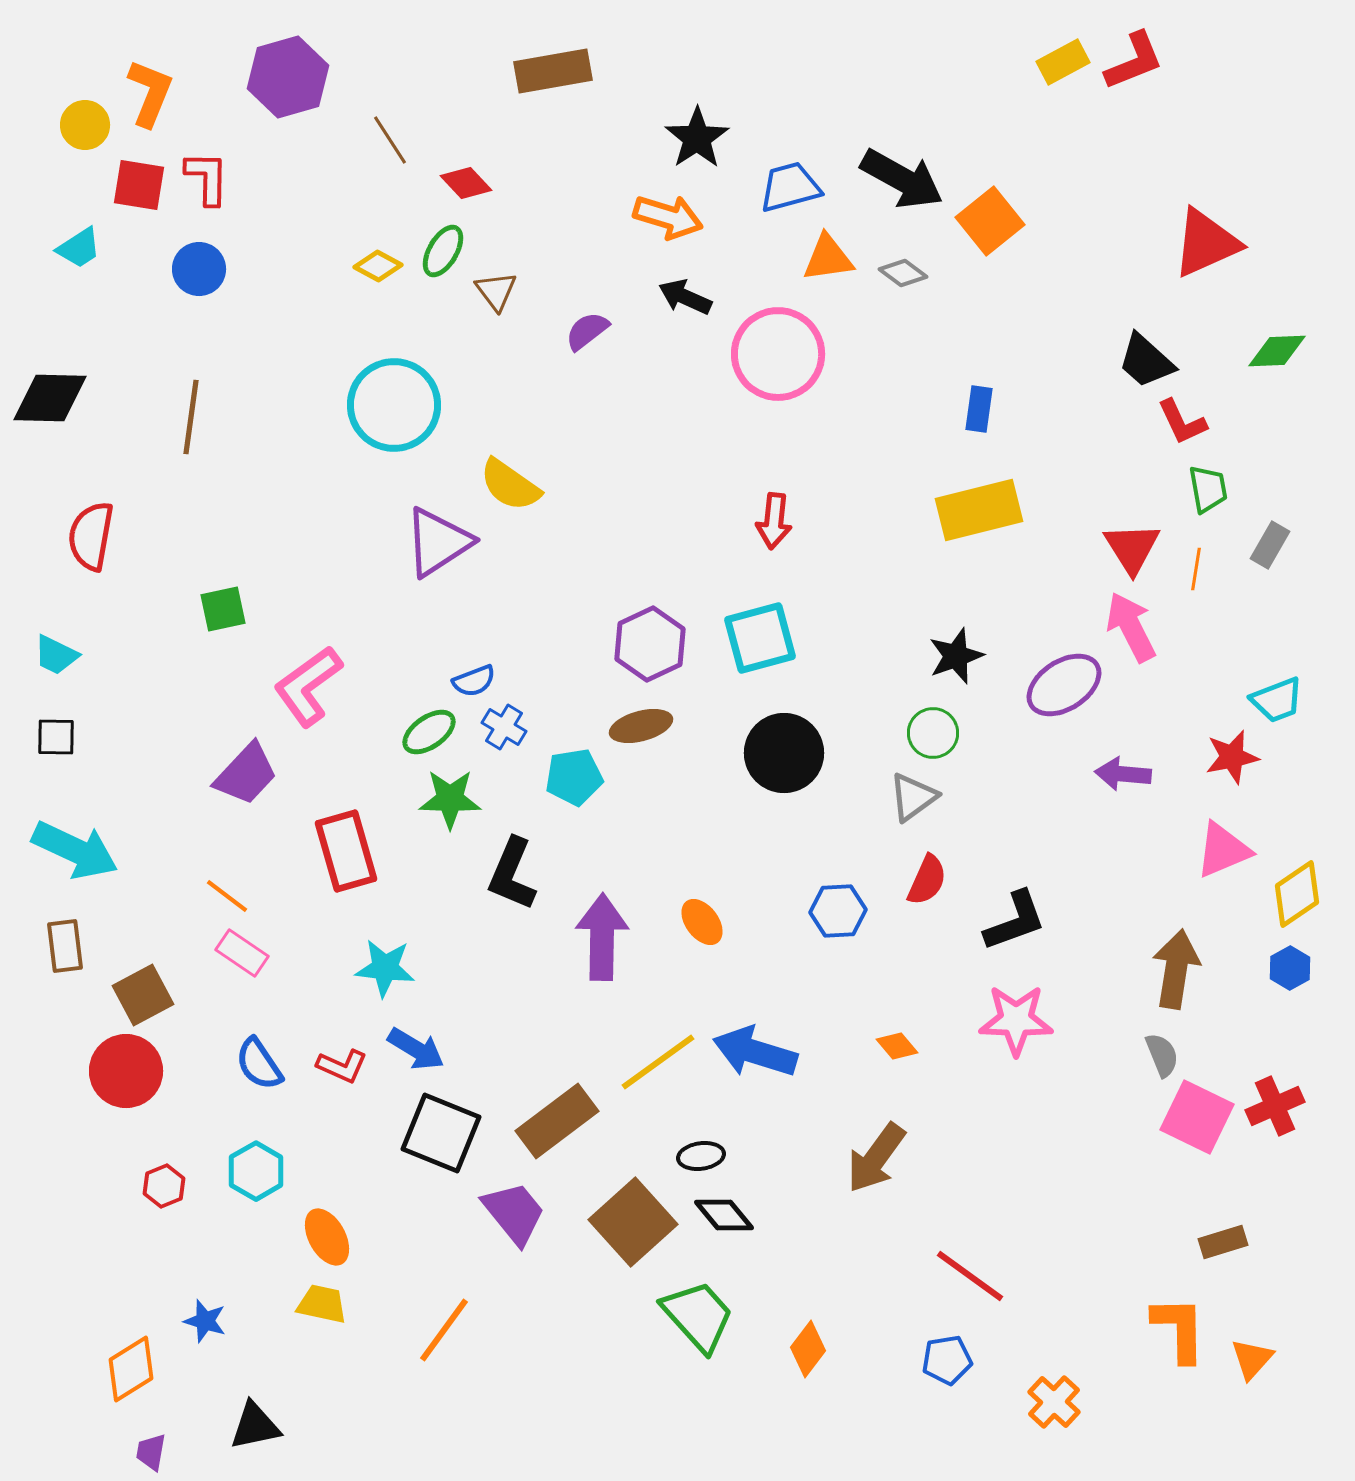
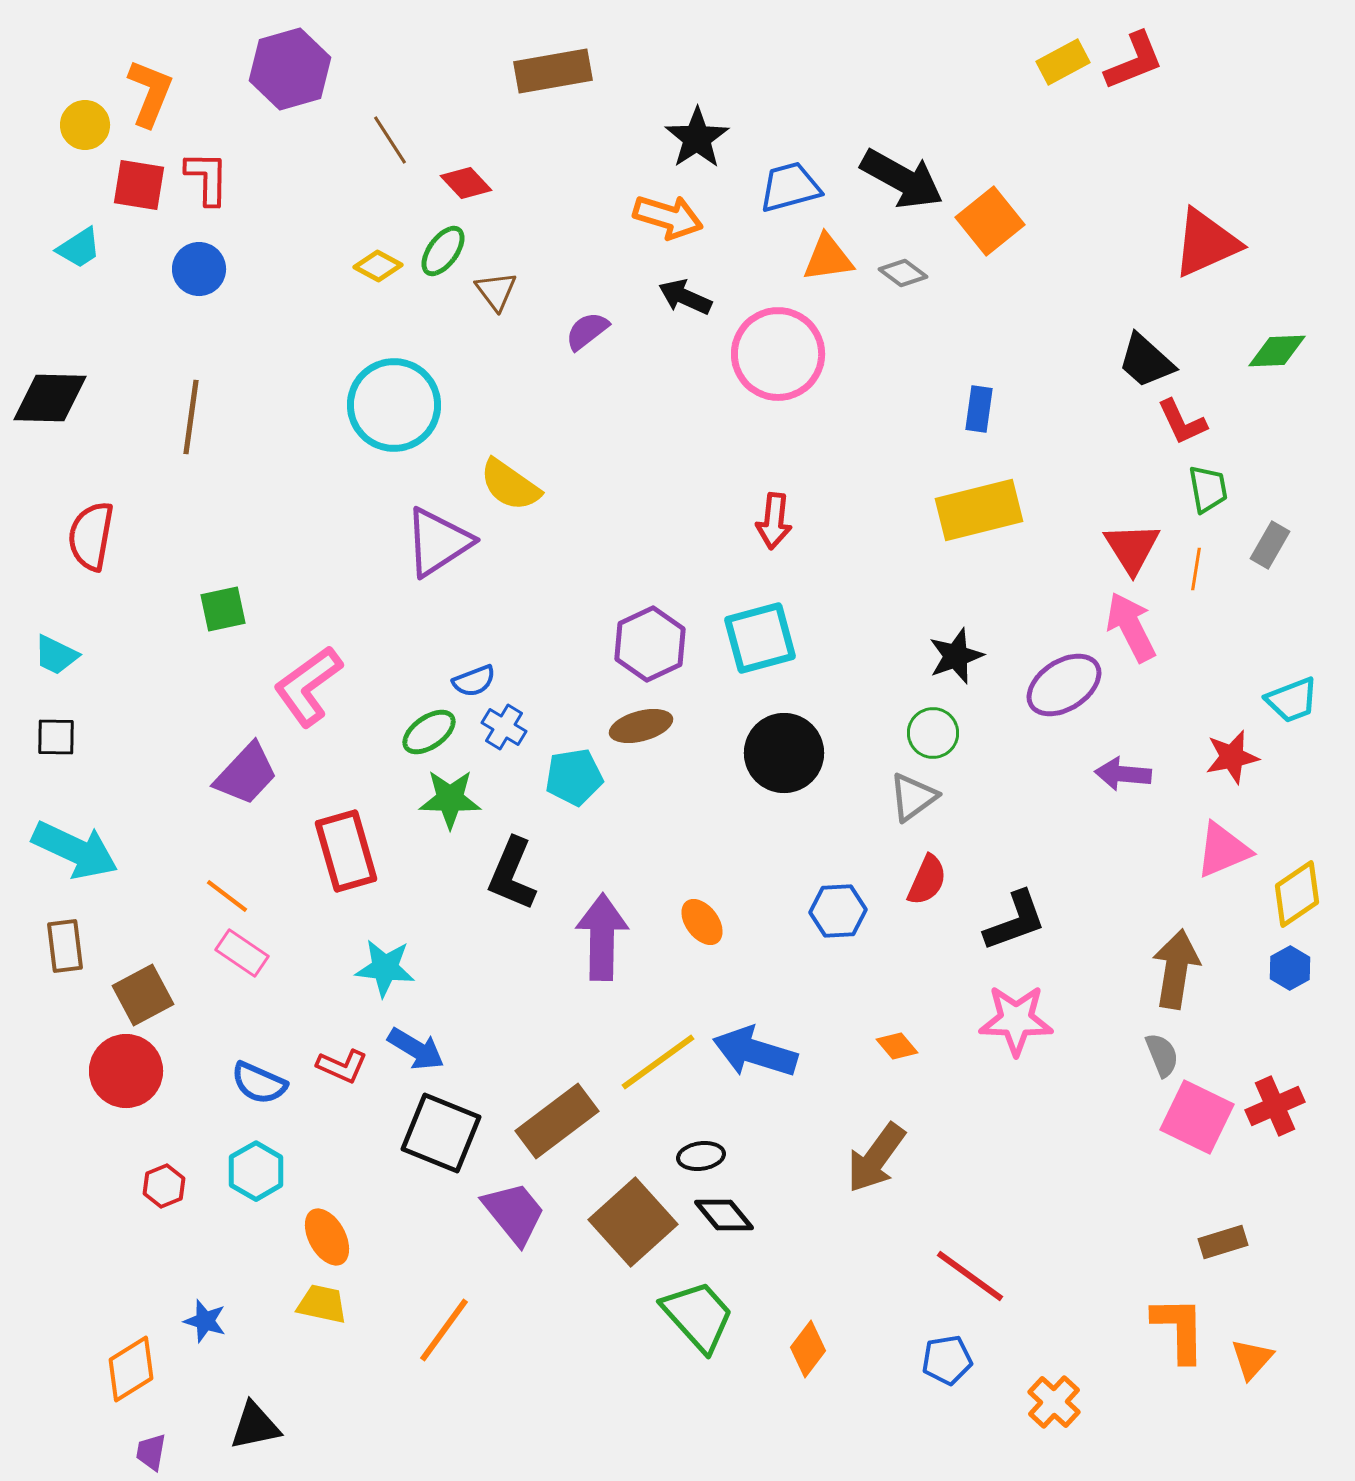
purple hexagon at (288, 77): moved 2 px right, 8 px up
green ellipse at (443, 251): rotated 6 degrees clockwise
cyan trapezoid at (1277, 700): moved 15 px right
blue semicircle at (259, 1064): moved 19 px down; rotated 32 degrees counterclockwise
